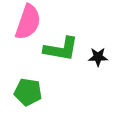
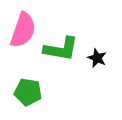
pink semicircle: moved 5 px left, 8 px down
black star: moved 1 px left, 1 px down; rotated 24 degrees clockwise
